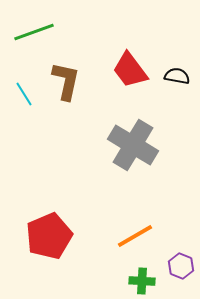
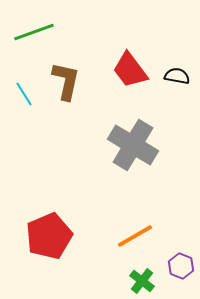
green cross: rotated 35 degrees clockwise
